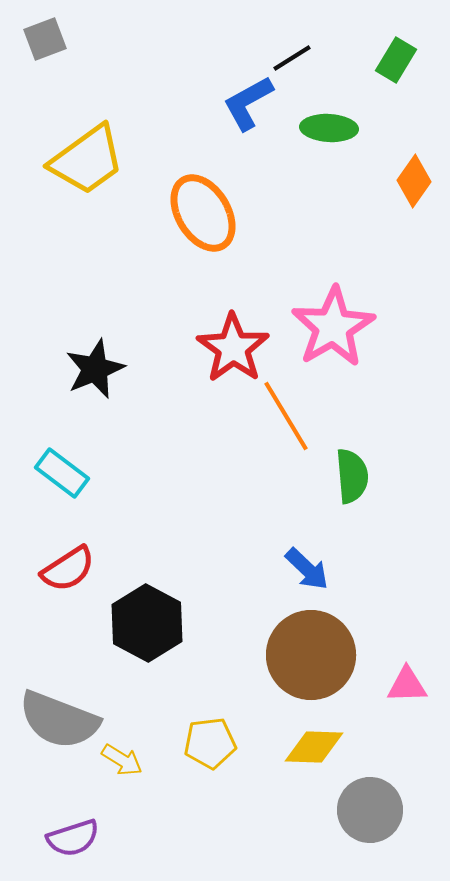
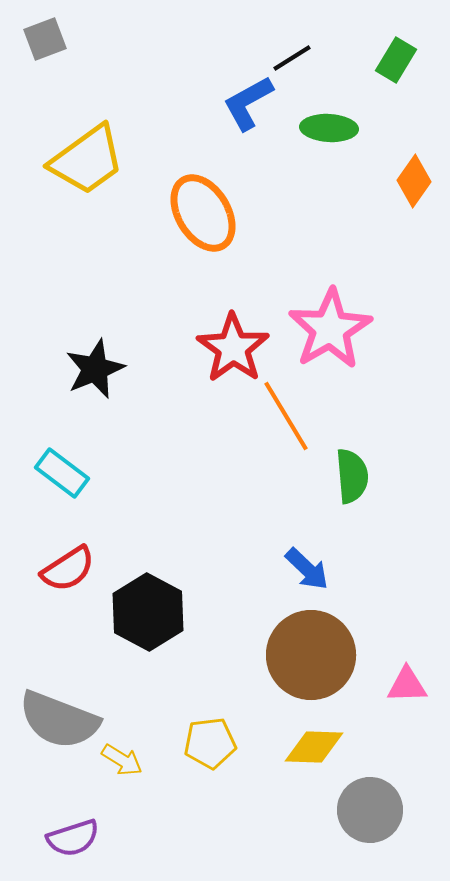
pink star: moved 3 px left, 2 px down
black hexagon: moved 1 px right, 11 px up
